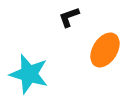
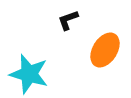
black L-shape: moved 1 px left, 3 px down
